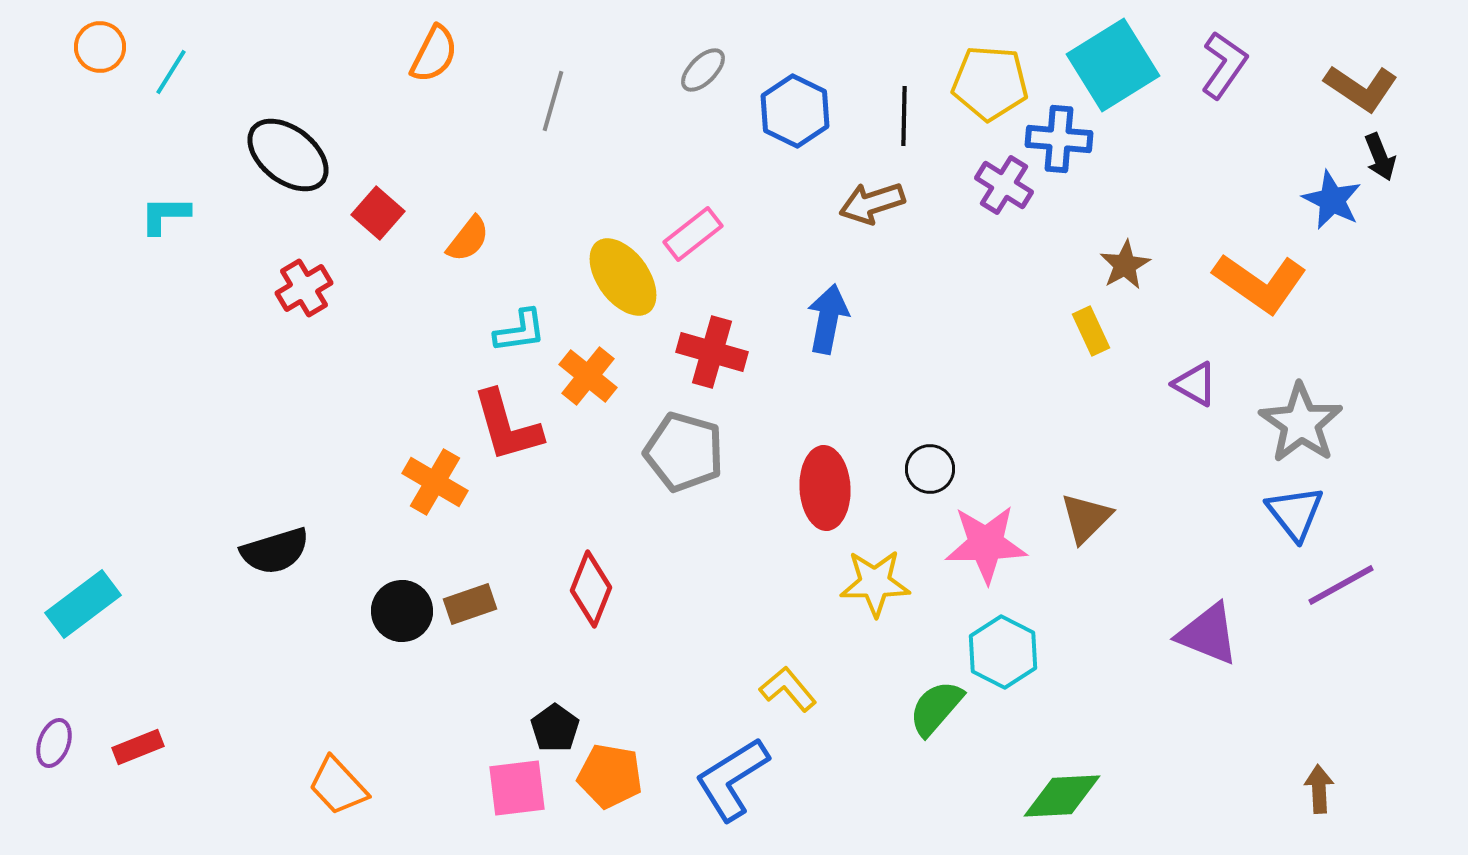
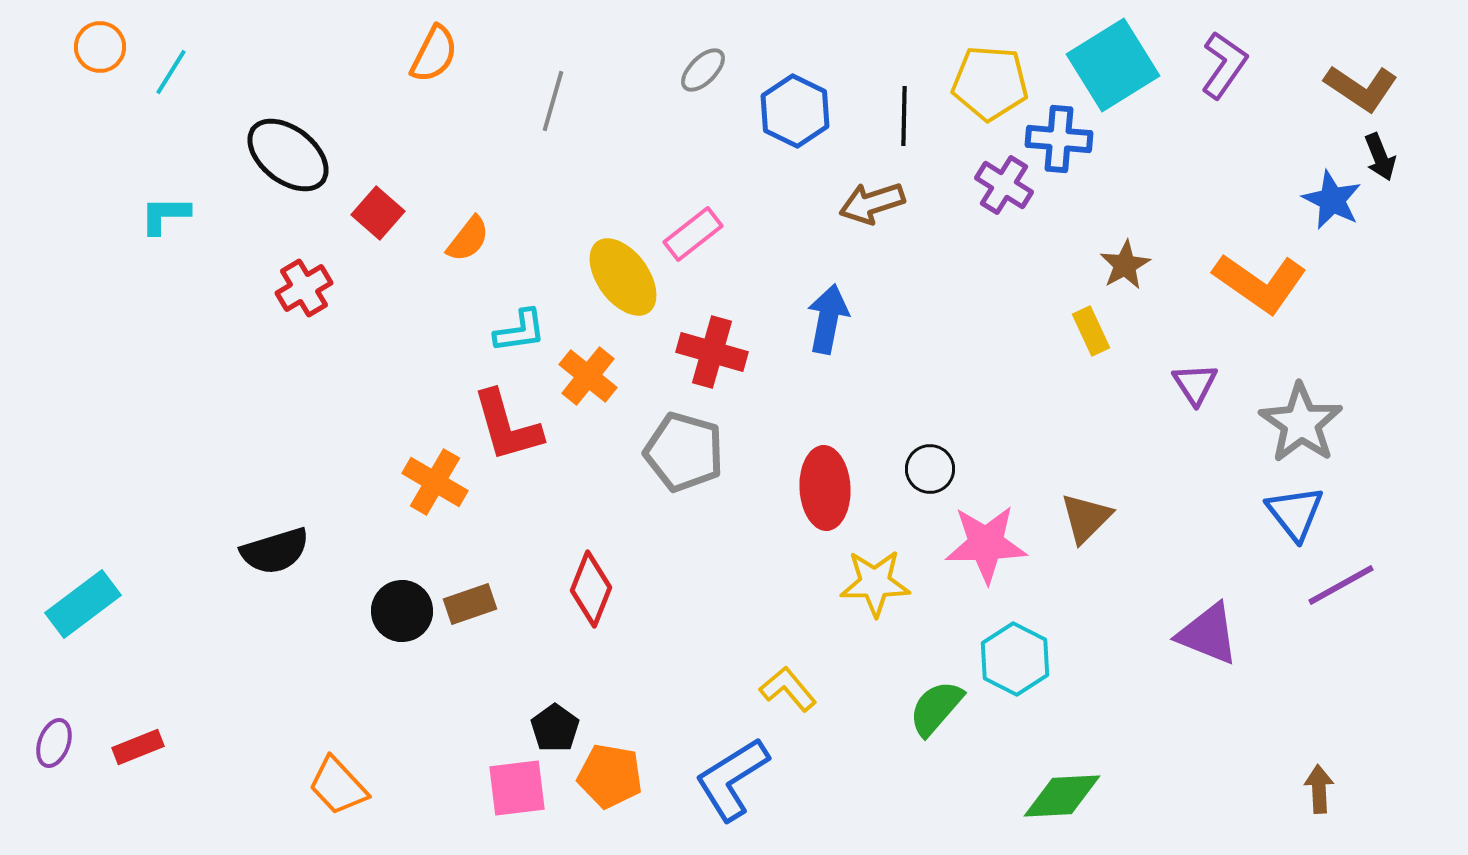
purple triangle at (1195, 384): rotated 27 degrees clockwise
cyan hexagon at (1003, 652): moved 12 px right, 7 px down
